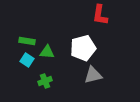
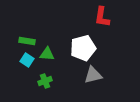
red L-shape: moved 2 px right, 2 px down
green triangle: moved 2 px down
